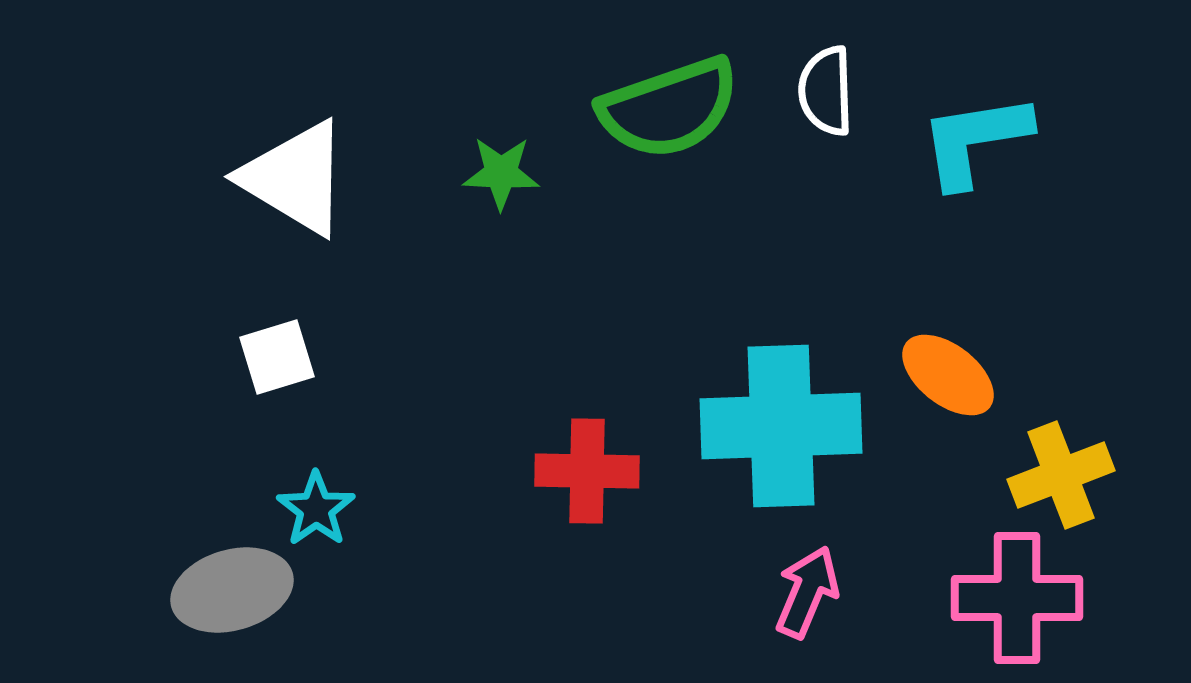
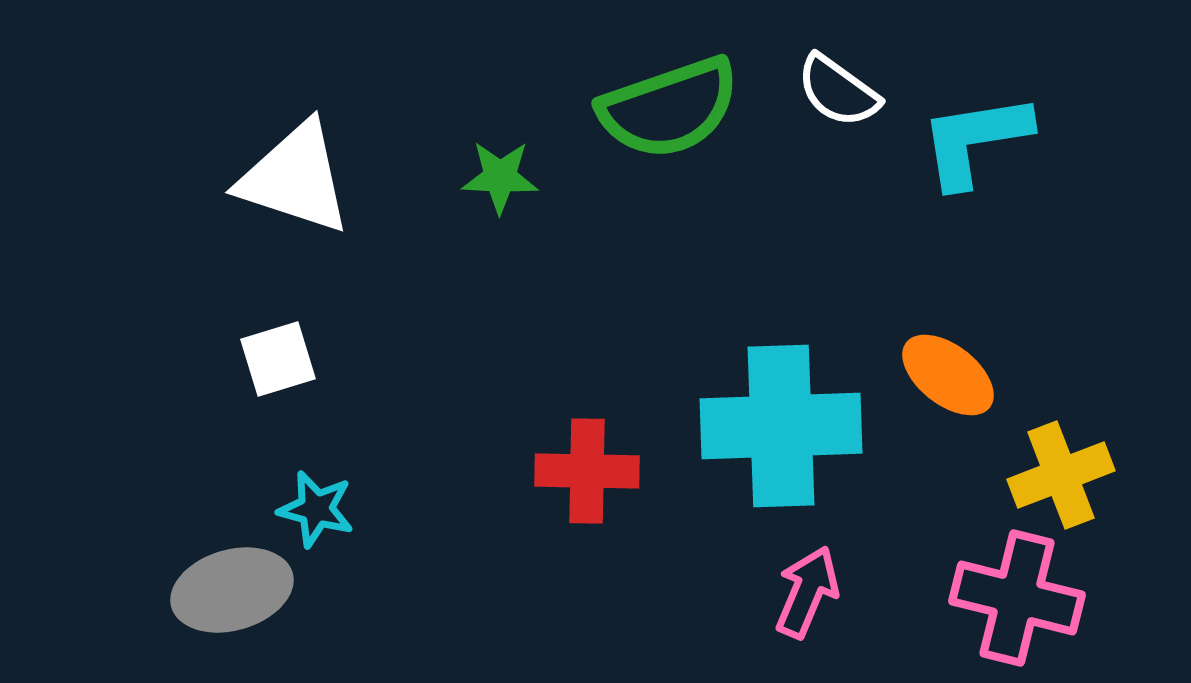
white semicircle: moved 12 px right; rotated 52 degrees counterclockwise
green star: moved 1 px left, 4 px down
white triangle: rotated 13 degrees counterclockwise
white square: moved 1 px right, 2 px down
cyan star: rotated 22 degrees counterclockwise
pink cross: rotated 14 degrees clockwise
